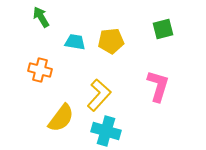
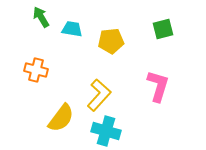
cyan trapezoid: moved 3 px left, 13 px up
orange cross: moved 4 px left
